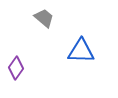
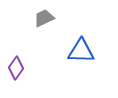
gray trapezoid: rotated 65 degrees counterclockwise
